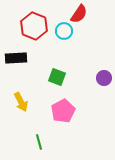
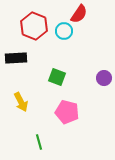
pink pentagon: moved 4 px right, 1 px down; rotated 30 degrees counterclockwise
